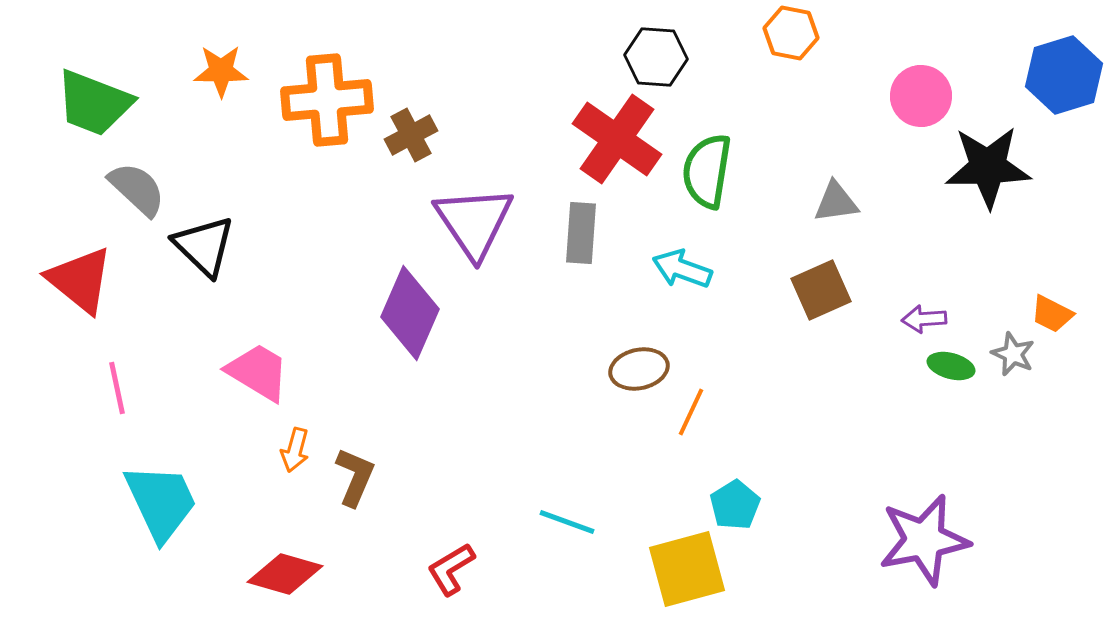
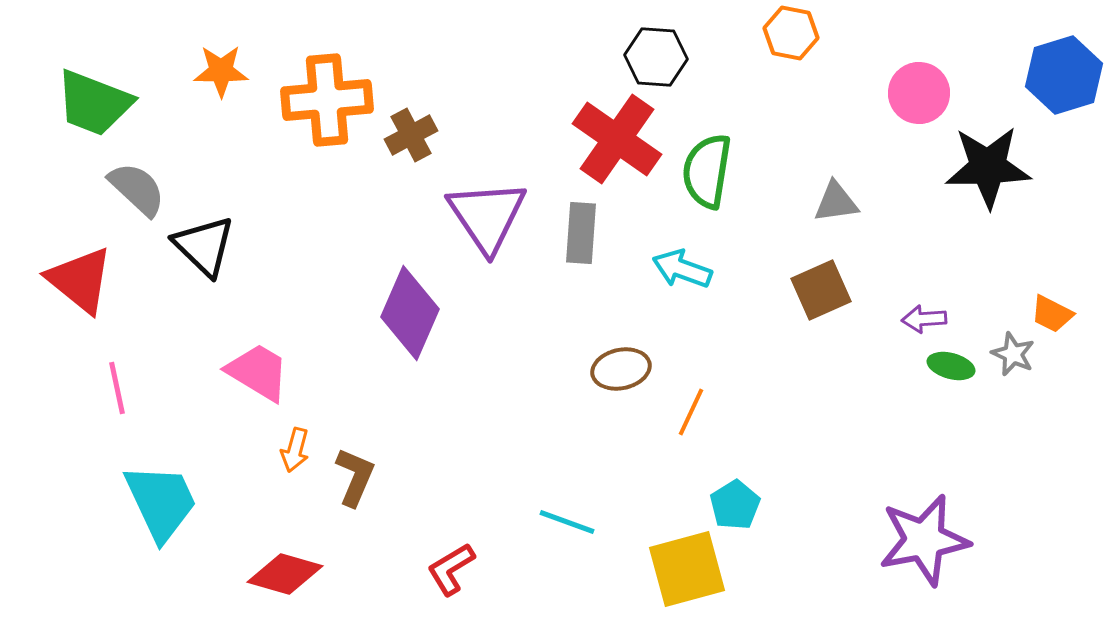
pink circle: moved 2 px left, 3 px up
purple triangle: moved 13 px right, 6 px up
brown ellipse: moved 18 px left
